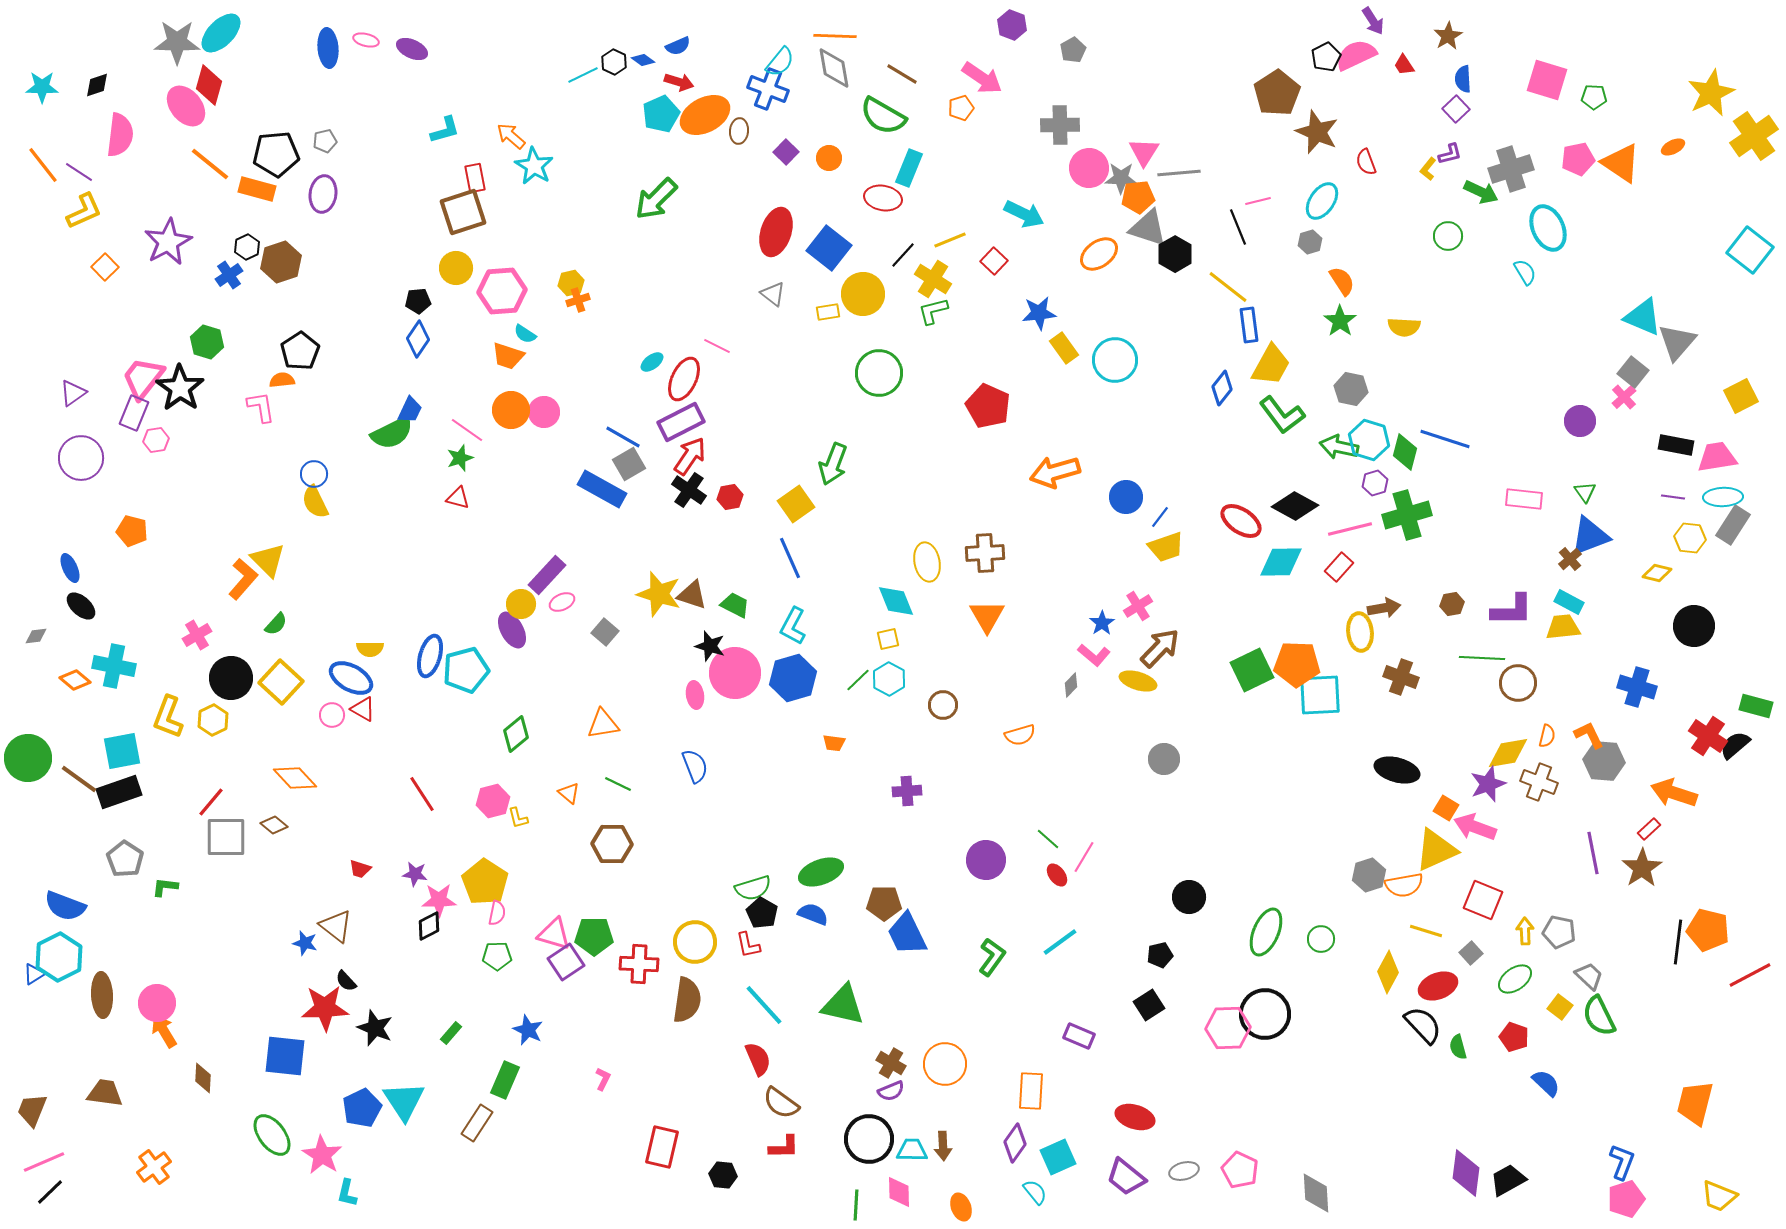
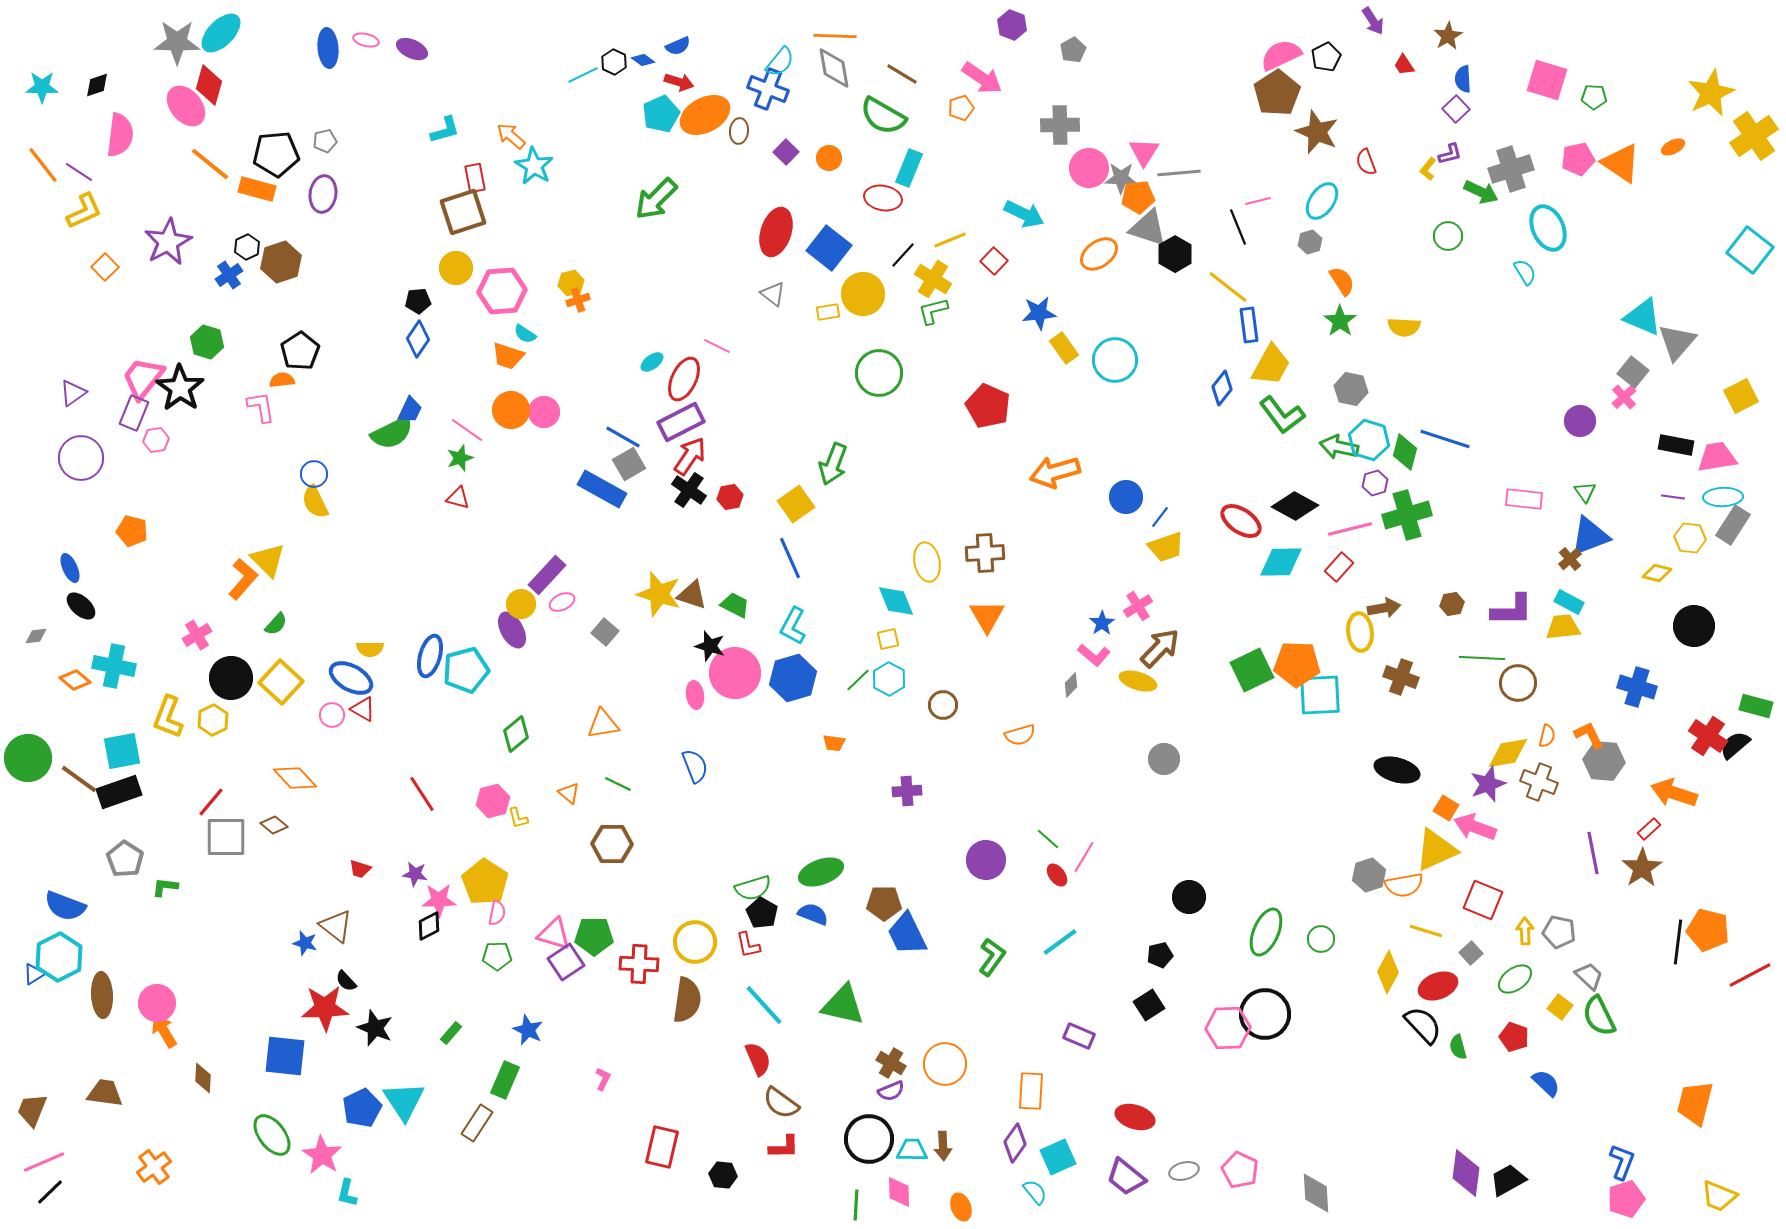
pink semicircle at (1356, 55): moved 75 px left
